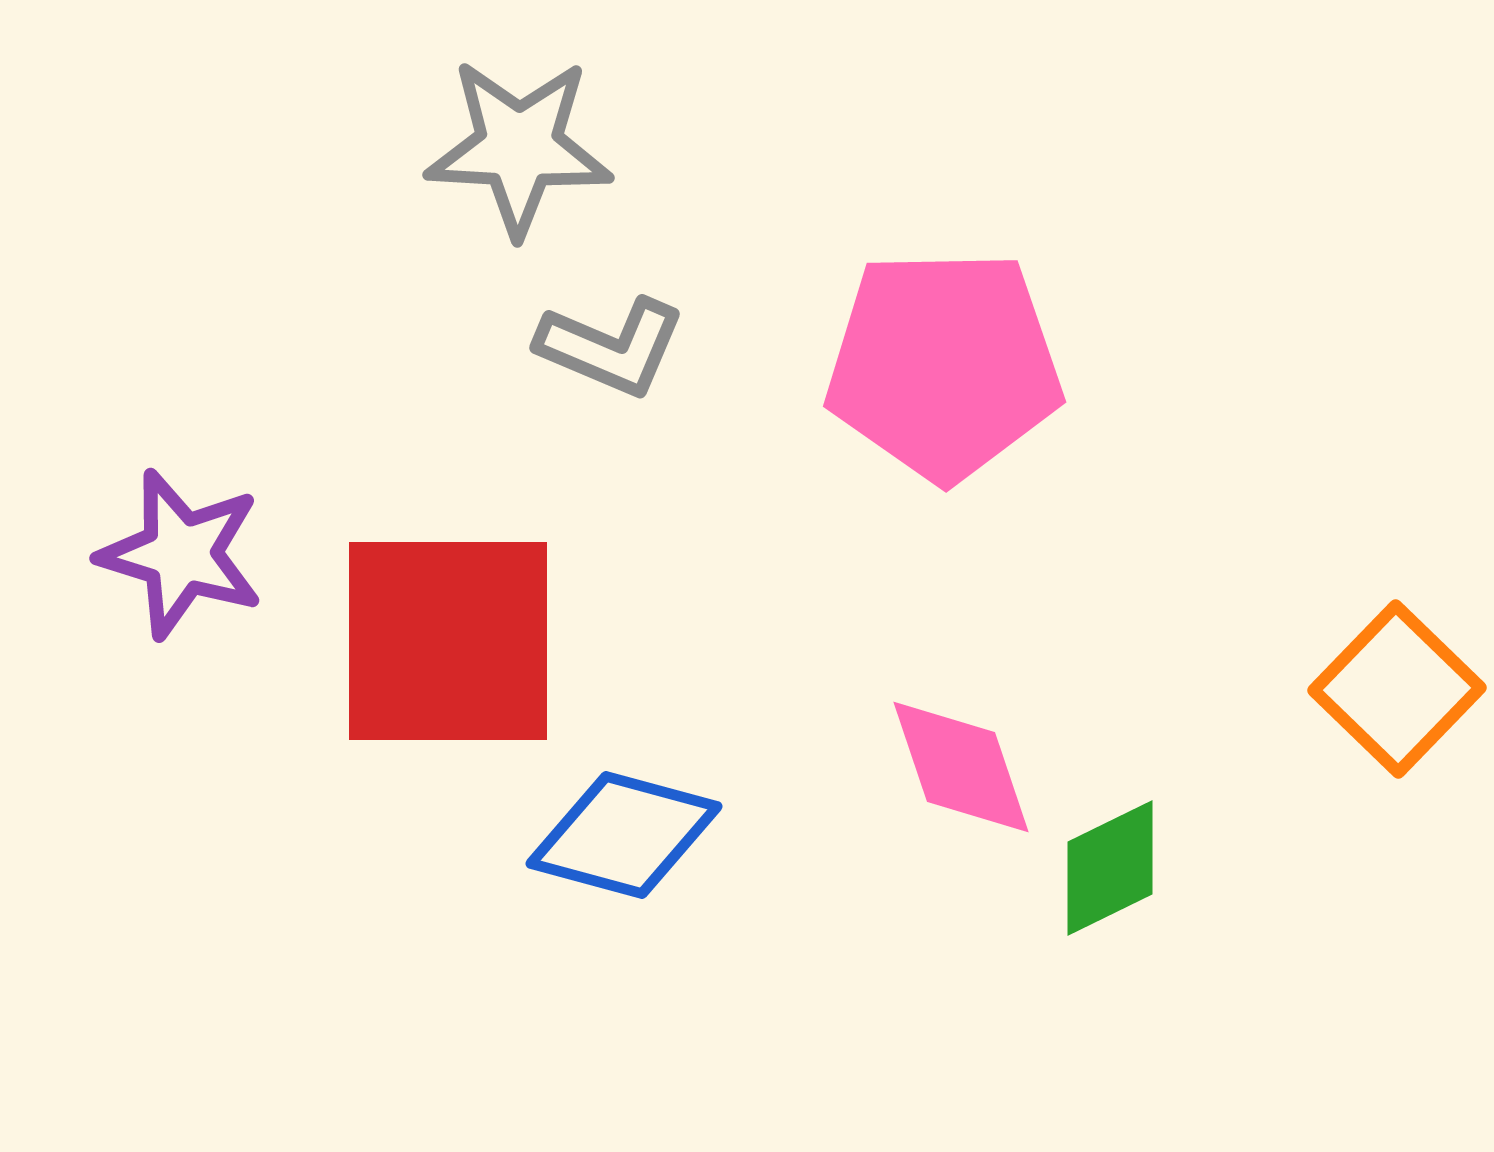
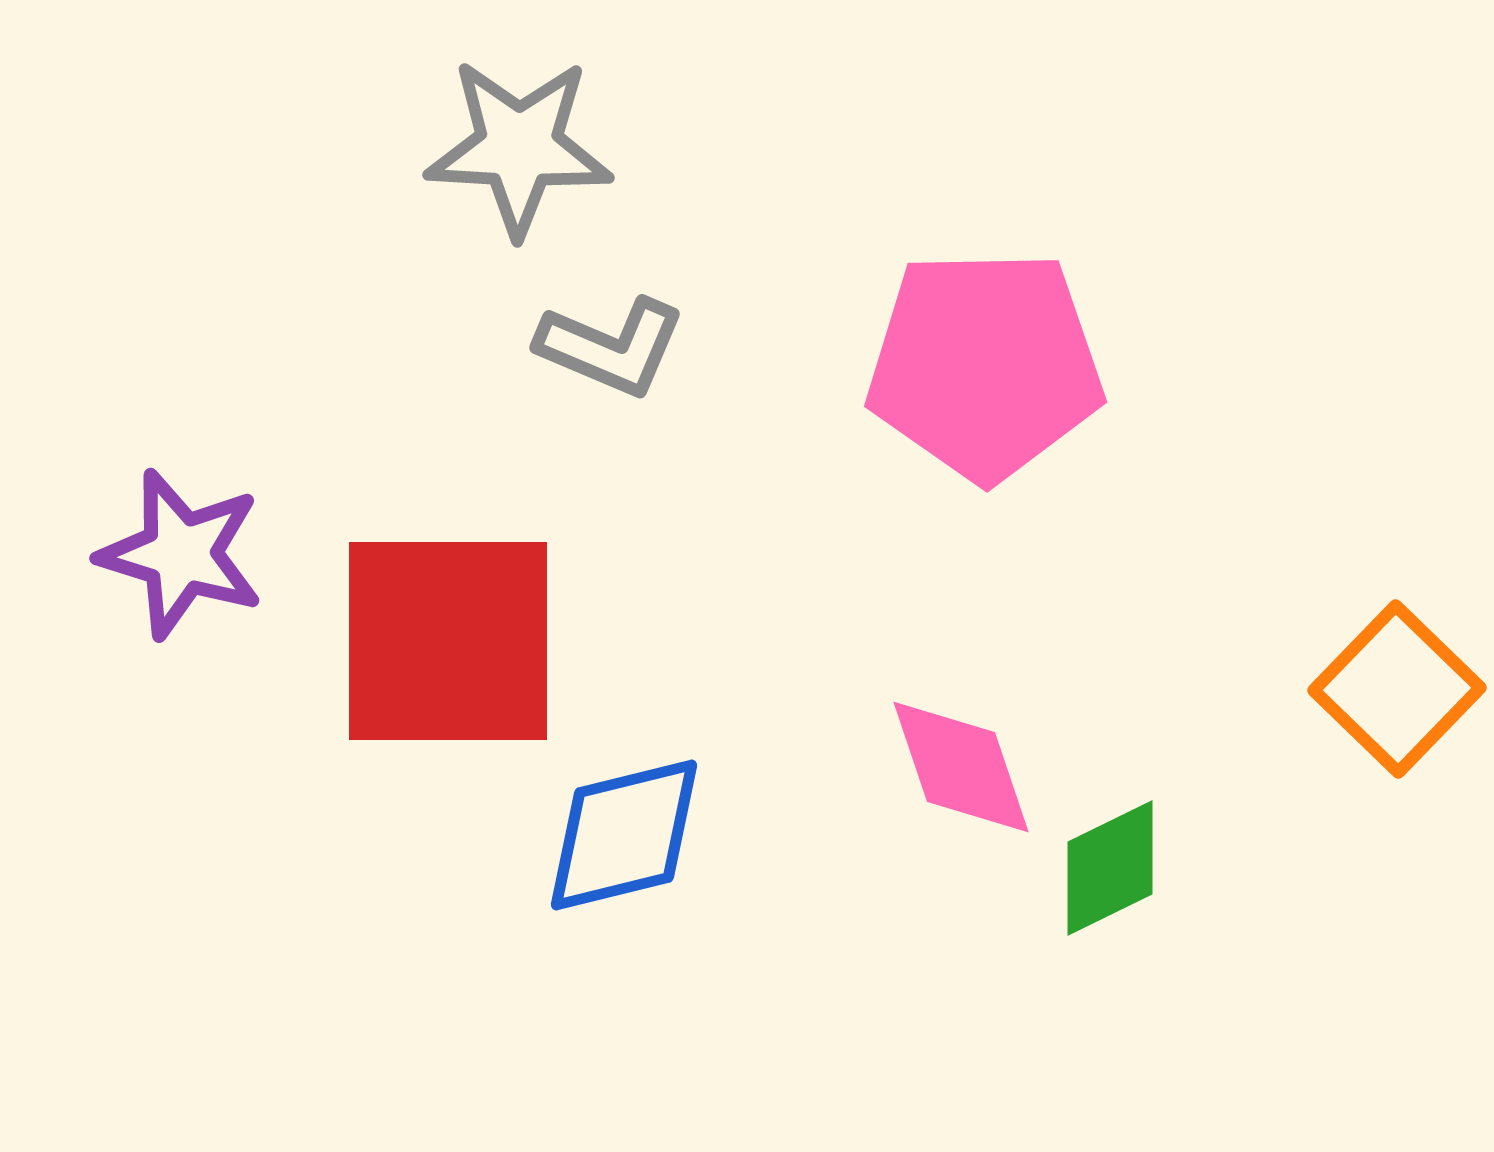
pink pentagon: moved 41 px right
blue diamond: rotated 29 degrees counterclockwise
